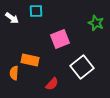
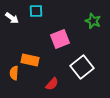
green star: moved 3 px left, 2 px up
